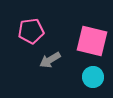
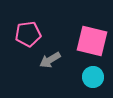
pink pentagon: moved 3 px left, 3 px down
